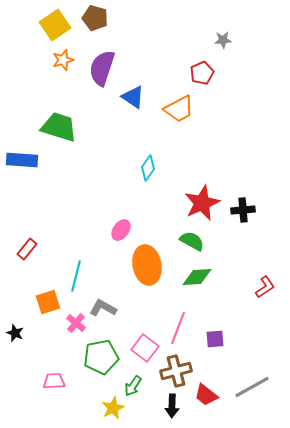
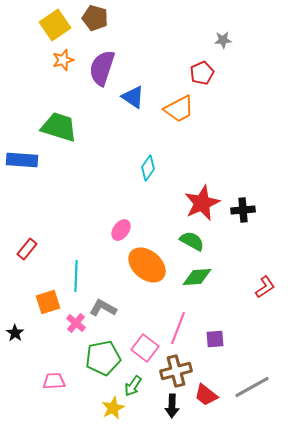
orange ellipse: rotated 39 degrees counterclockwise
cyan line: rotated 12 degrees counterclockwise
black star: rotated 12 degrees clockwise
green pentagon: moved 2 px right, 1 px down
